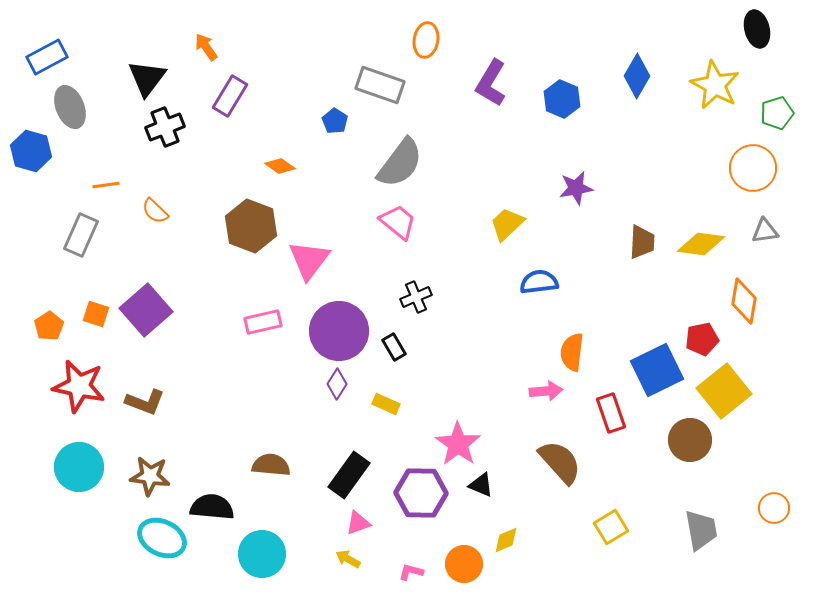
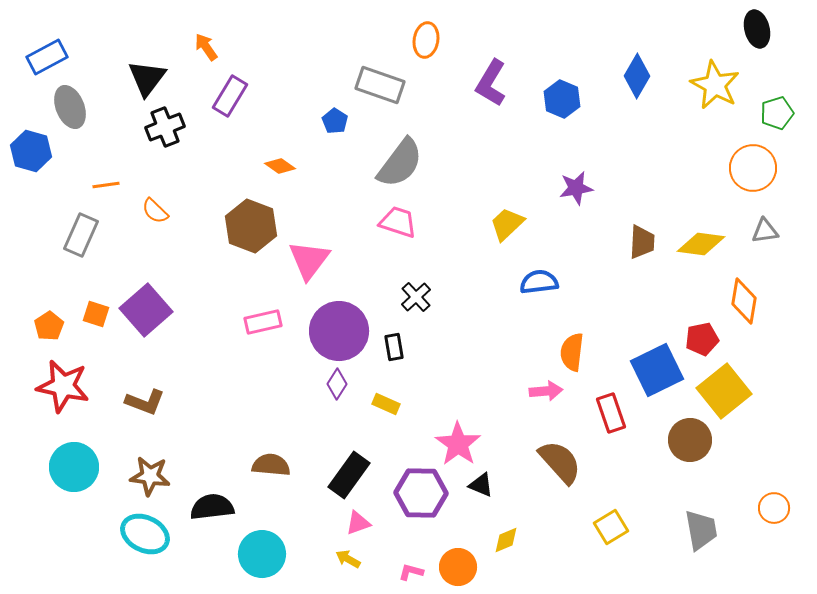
pink trapezoid at (398, 222): rotated 21 degrees counterclockwise
black cross at (416, 297): rotated 20 degrees counterclockwise
black rectangle at (394, 347): rotated 20 degrees clockwise
red star at (79, 386): moved 16 px left
cyan circle at (79, 467): moved 5 px left
black semicircle at (212, 507): rotated 12 degrees counterclockwise
cyan ellipse at (162, 538): moved 17 px left, 4 px up
orange circle at (464, 564): moved 6 px left, 3 px down
